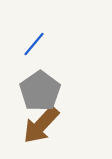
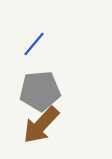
gray pentagon: rotated 30 degrees clockwise
